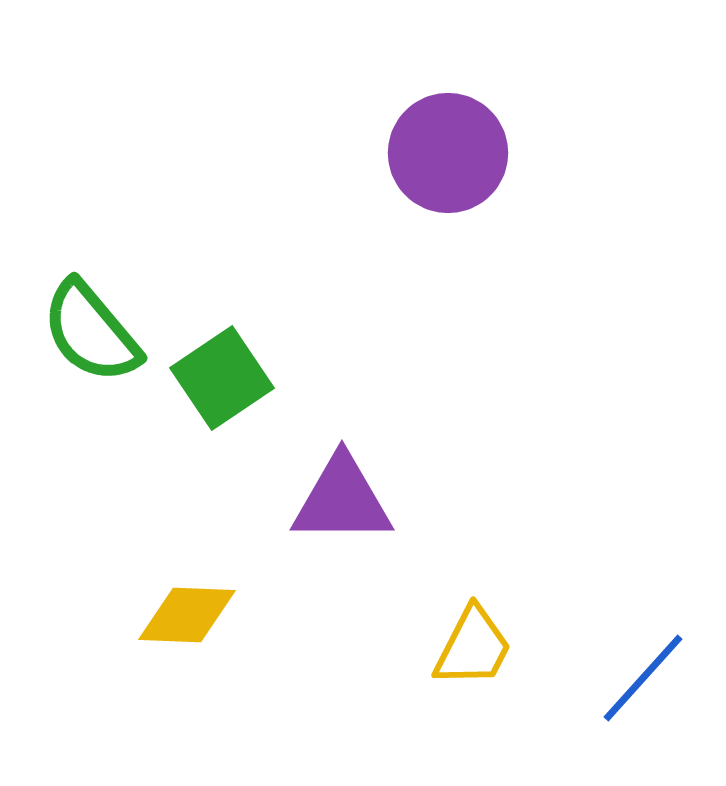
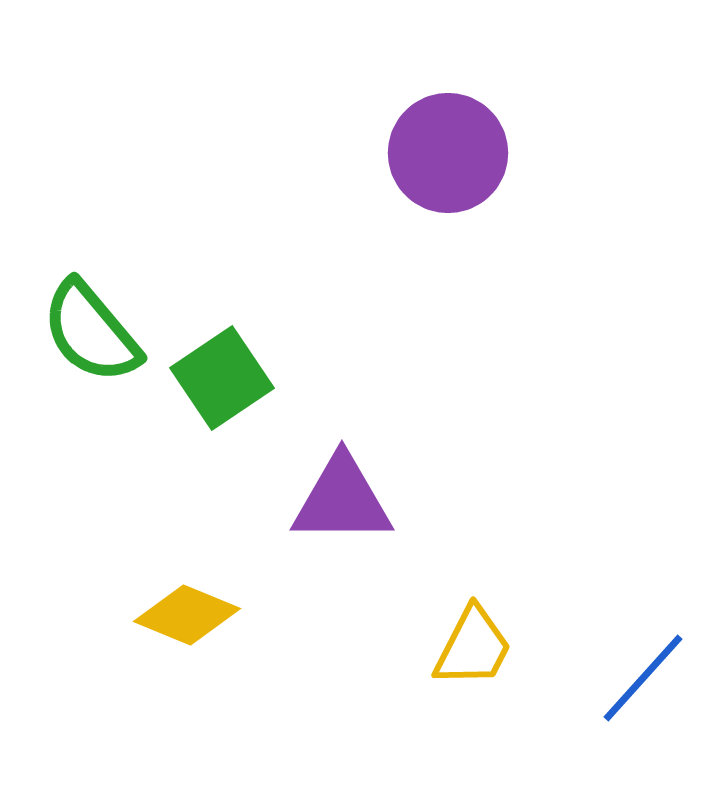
yellow diamond: rotated 20 degrees clockwise
